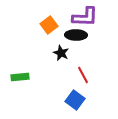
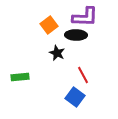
black star: moved 4 px left
blue square: moved 3 px up
